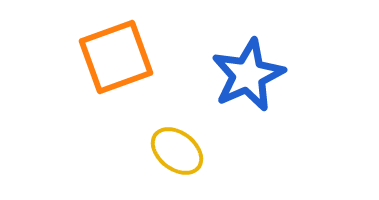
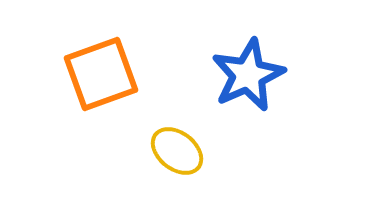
orange square: moved 15 px left, 17 px down
